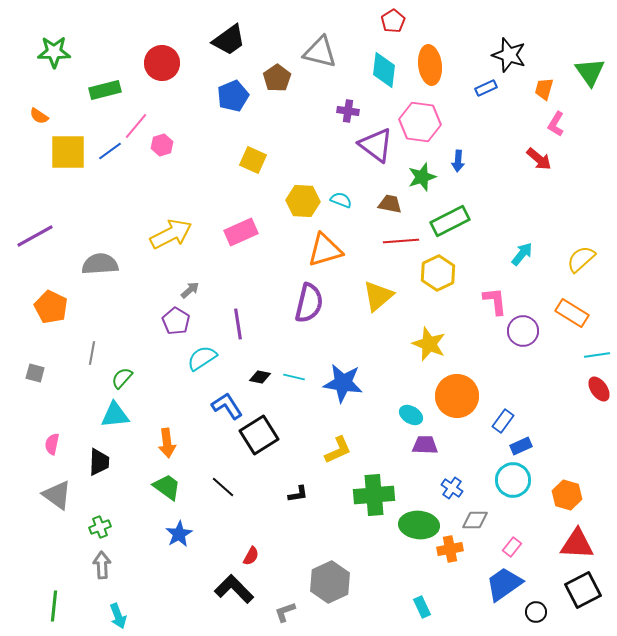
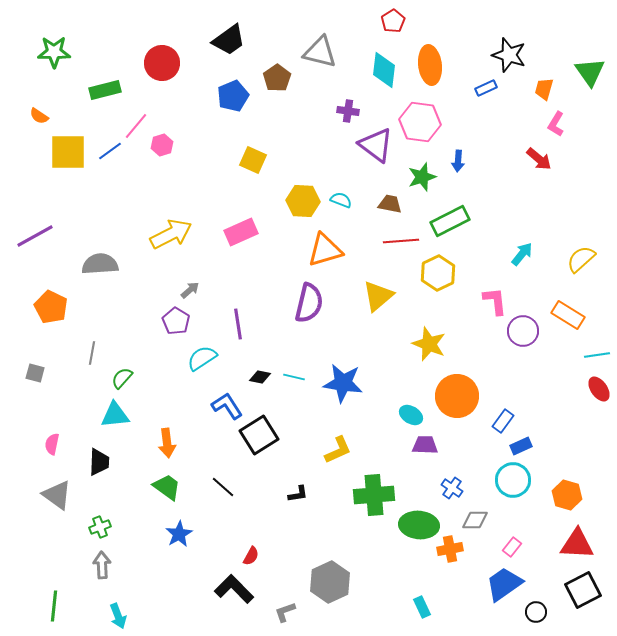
orange rectangle at (572, 313): moved 4 px left, 2 px down
